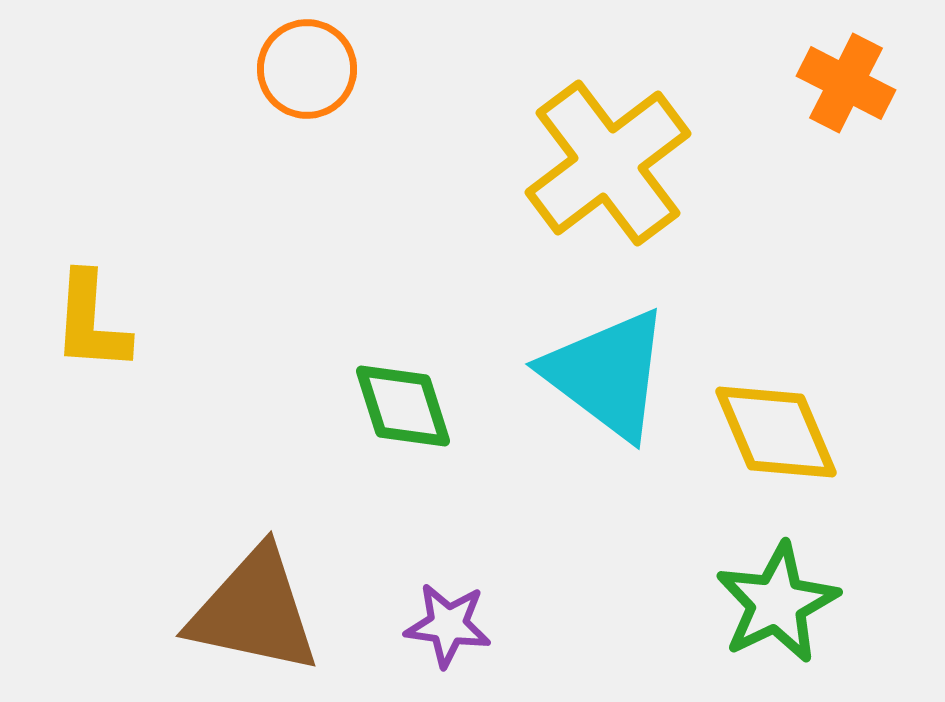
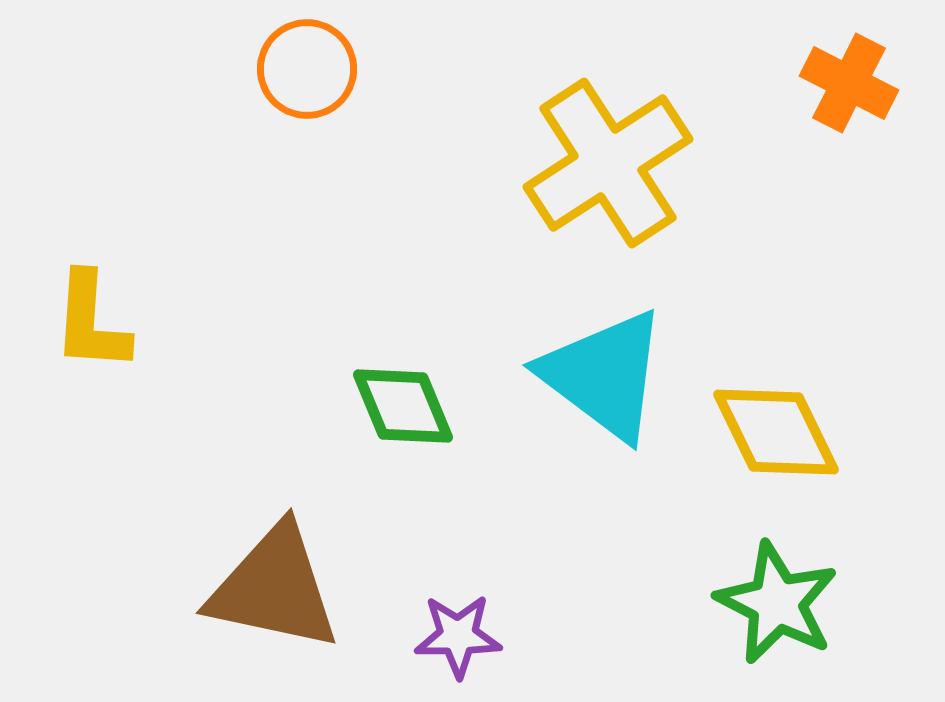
orange cross: moved 3 px right
yellow cross: rotated 4 degrees clockwise
cyan triangle: moved 3 px left, 1 px down
green diamond: rotated 5 degrees counterclockwise
yellow diamond: rotated 3 degrees counterclockwise
green star: rotated 19 degrees counterclockwise
brown triangle: moved 20 px right, 23 px up
purple star: moved 10 px right, 11 px down; rotated 8 degrees counterclockwise
